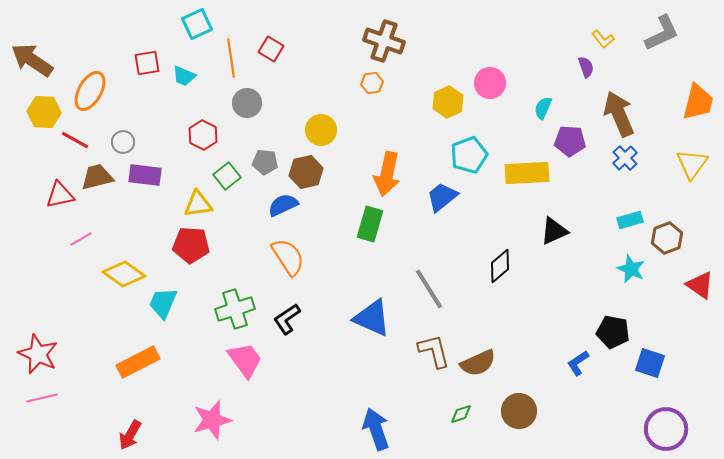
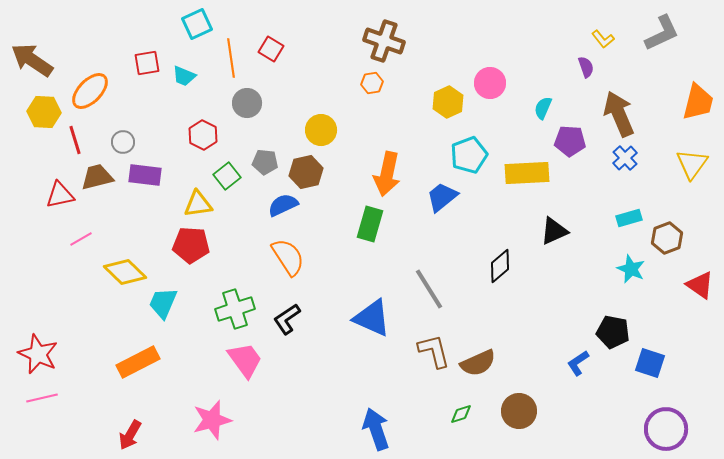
orange ellipse at (90, 91): rotated 15 degrees clockwise
red line at (75, 140): rotated 44 degrees clockwise
cyan rectangle at (630, 220): moved 1 px left, 2 px up
yellow diamond at (124, 274): moved 1 px right, 2 px up; rotated 9 degrees clockwise
